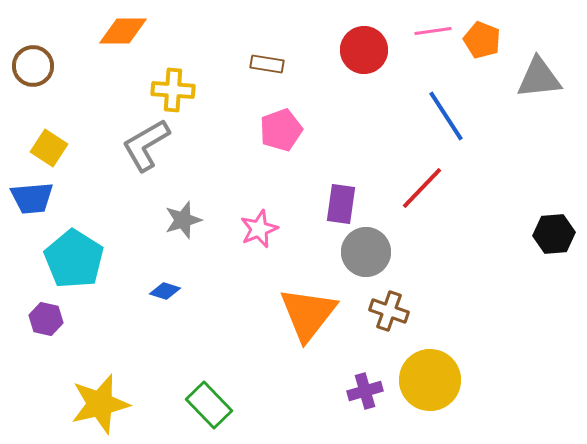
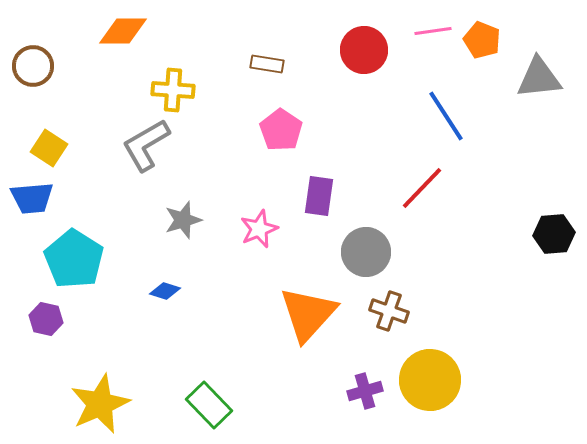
pink pentagon: rotated 18 degrees counterclockwise
purple rectangle: moved 22 px left, 8 px up
orange triangle: rotated 4 degrees clockwise
yellow star: rotated 10 degrees counterclockwise
